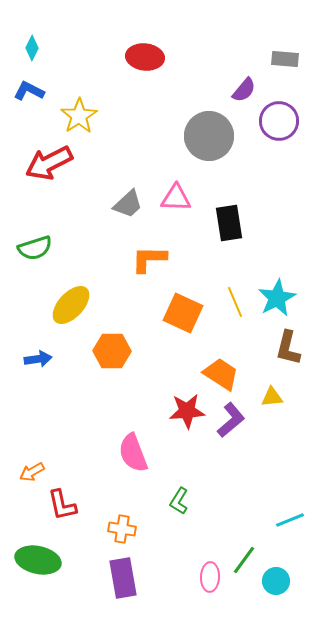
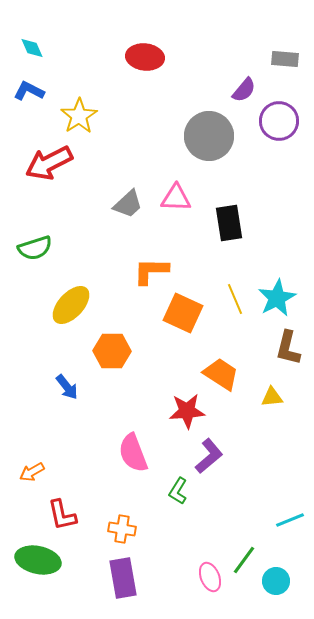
cyan diamond: rotated 50 degrees counterclockwise
orange L-shape: moved 2 px right, 12 px down
yellow line: moved 3 px up
blue arrow: moved 29 px right, 28 px down; rotated 60 degrees clockwise
purple L-shape: moved 22 px left, 36 px down
green L-shape: moved 1 px left, 10 px up
red L-shape: moved 10 px down
pink ellipse: rotated 24 degrees counterclockwise
